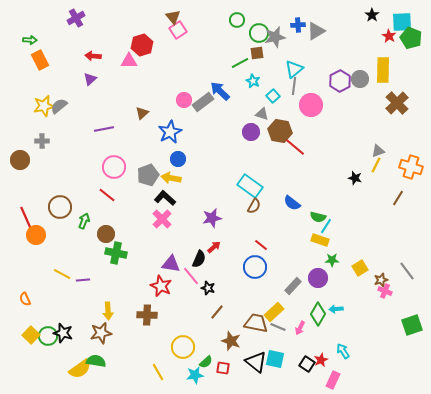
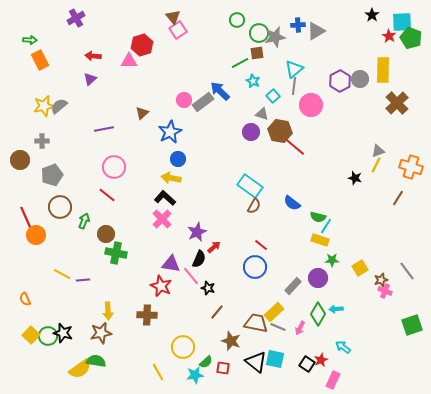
gray pentagon at (148, 175): moved 96 px left
purple star at (212, 218): moved 15 px left, 14 px down; rotated 12 degrees counterclockwise
cyan arrow at (343, 351): moved 4 px up; rotated 21 degrees counterclockwise
